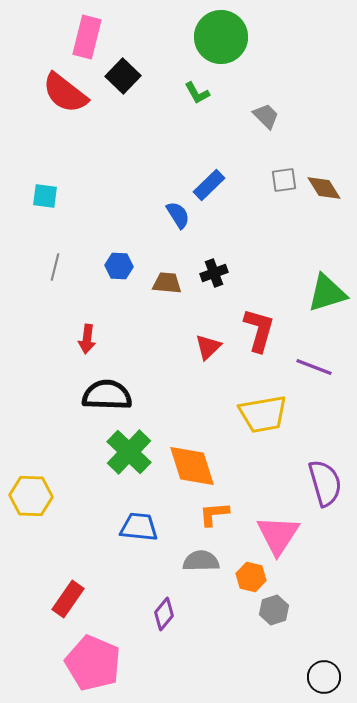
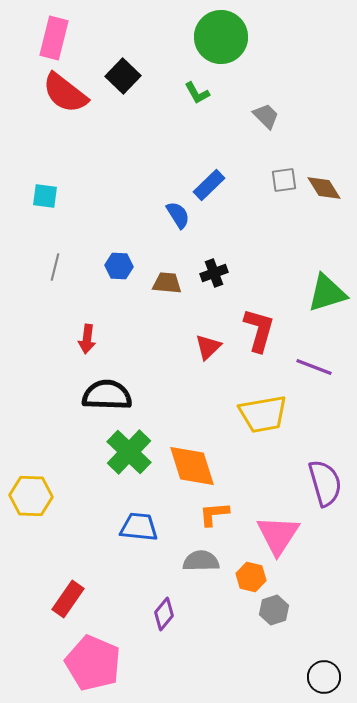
pink rectangle: moved 33 px left, 1 px down
